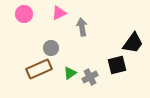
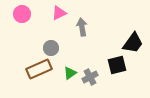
pink circle: moved 2 px left
